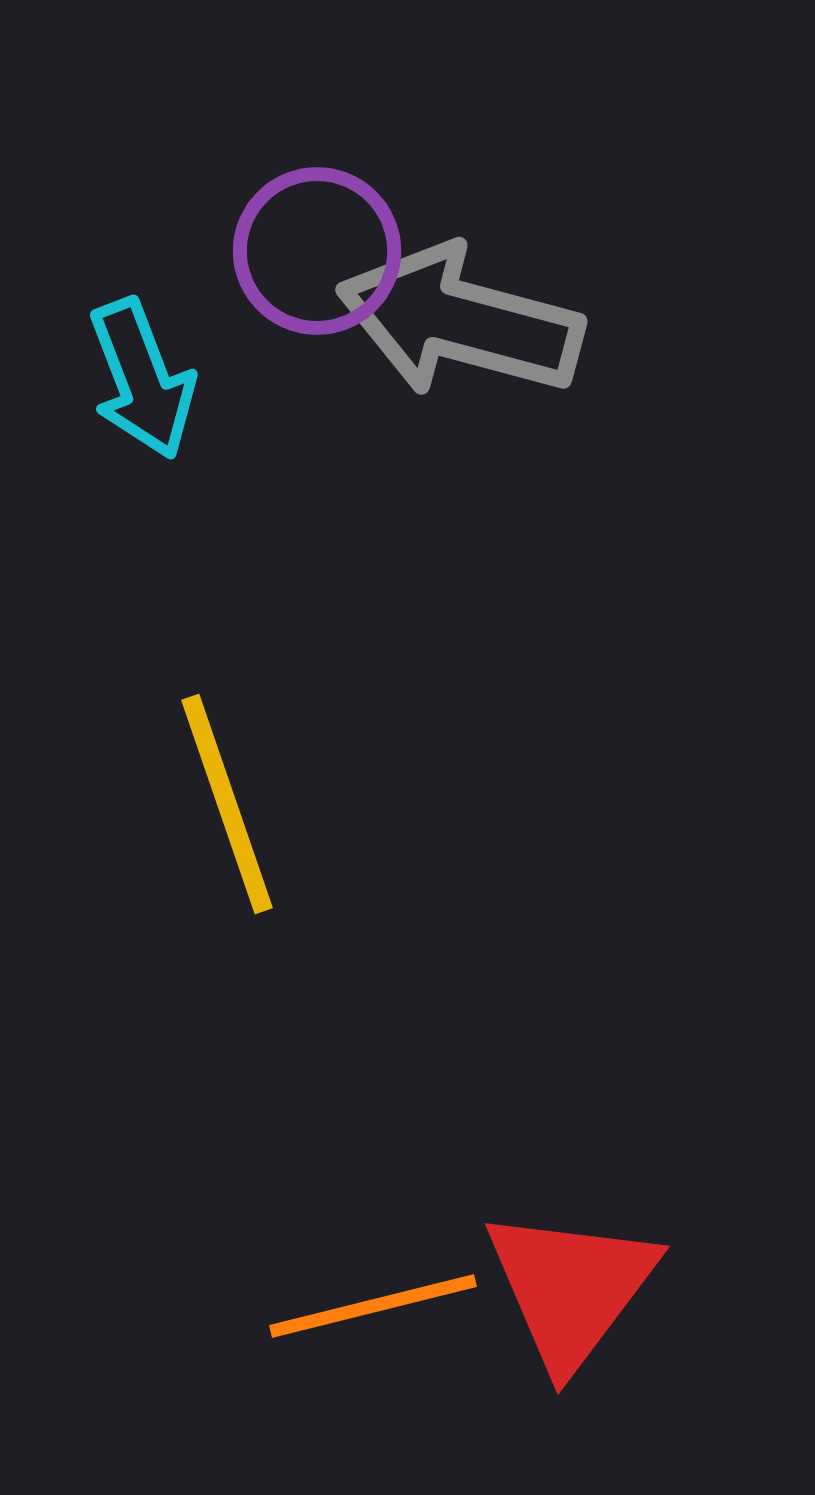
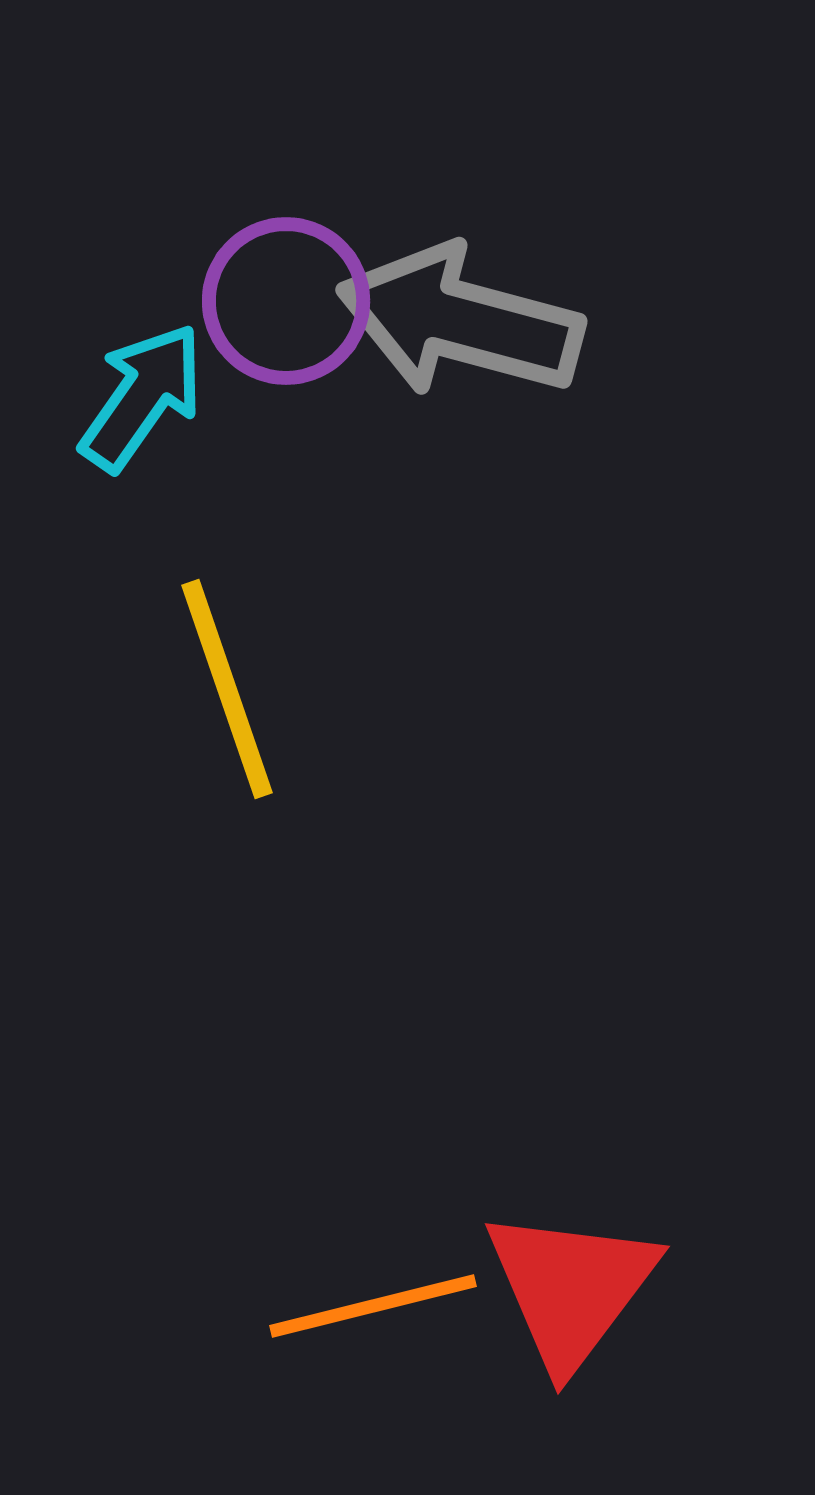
purple circle: moved 31 px left, 50 px down
cyan arrow: moved 18 px down; rotated 124 degrees counterclockwise
yellow line: moved 115 px up
